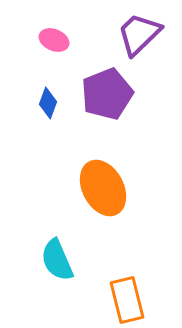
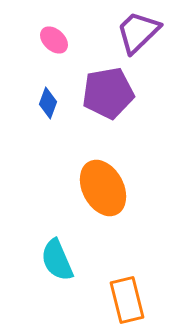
purple trapezoid: moved 1 px left, 2 px up
pink ellipse: rotated 20 degrees clockwise
purple pentagon: moved 1 px right, 1 px up; rotated 12 degrees clockwise
